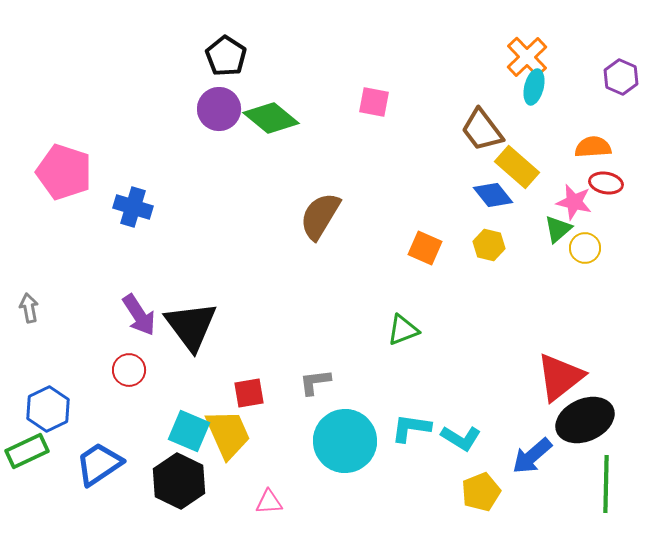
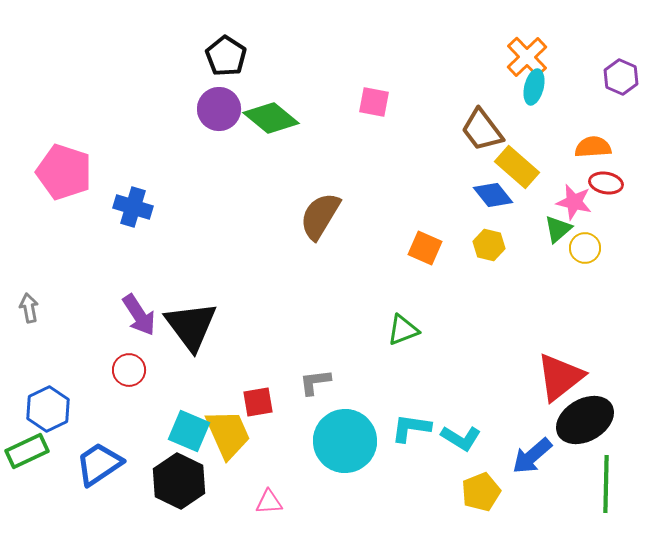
red square at (249, 393): moved 9 px right, 9 px down
black ellipse at (585, 420): rotated 6 degrees counterclockwise
